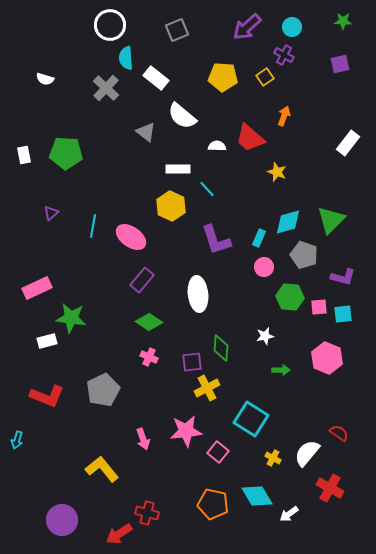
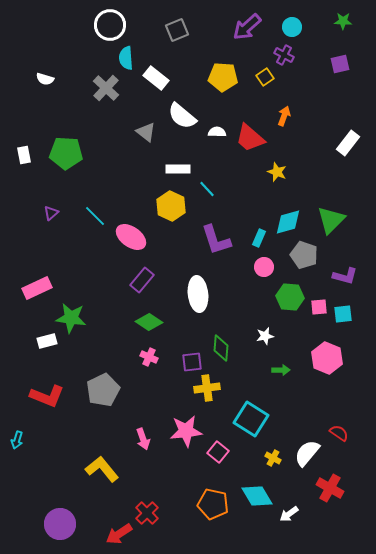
white semicircle at (217, 146): moved 14 px up
cyan line at (93, 226): moved 2 px right, 10 px up; rotated 55 degrees counterclockwise
purple L-shape at (343, 277): moved 2 px right, 1 px up
yellow cross at (207, 388): rotated 20 degrees clockwise
red cross at (147, 513): rotated 30 degrees clockwise
purple circle at (62, 520): moved 2 px left, 4 px down
